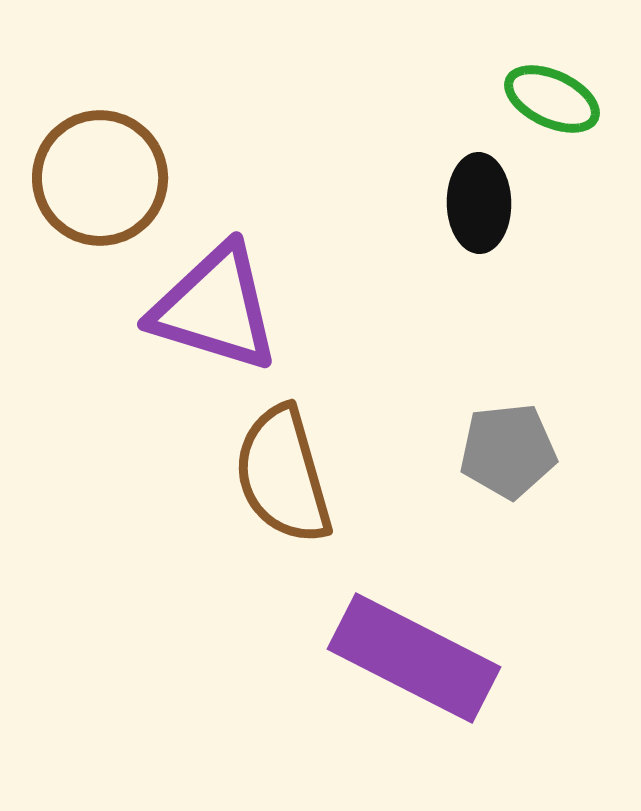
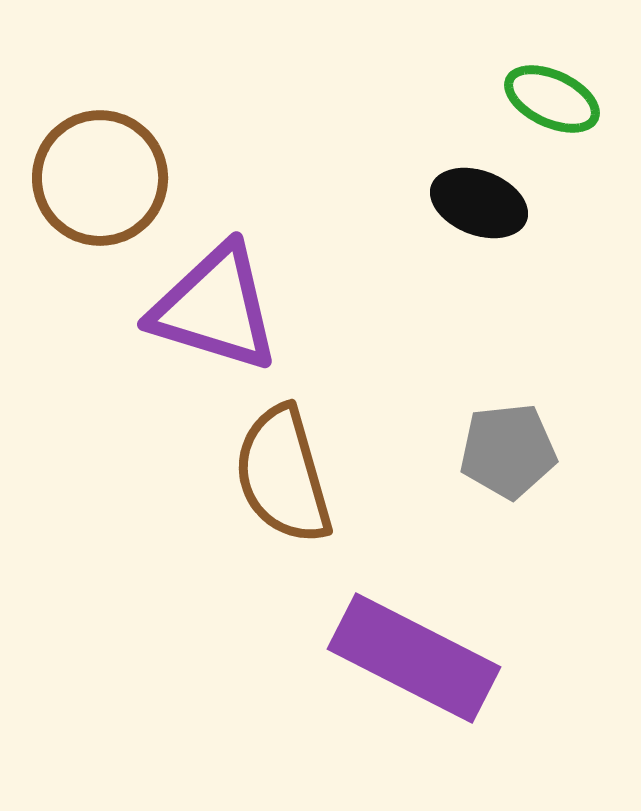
black ellipse: rotated 68 degrees counterclockwise
